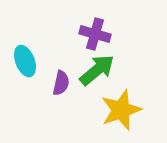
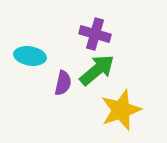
cyan ellipse: moved 5 px right, 5 px up; rotated 60 degrees counterclockwise
purple semicircle: moved 2 px right
